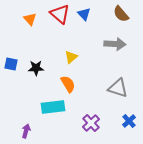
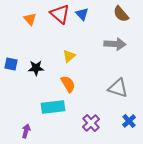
blue triangle: moved 2 px left
yellow triangle: moved 2 px left, 1 px up
